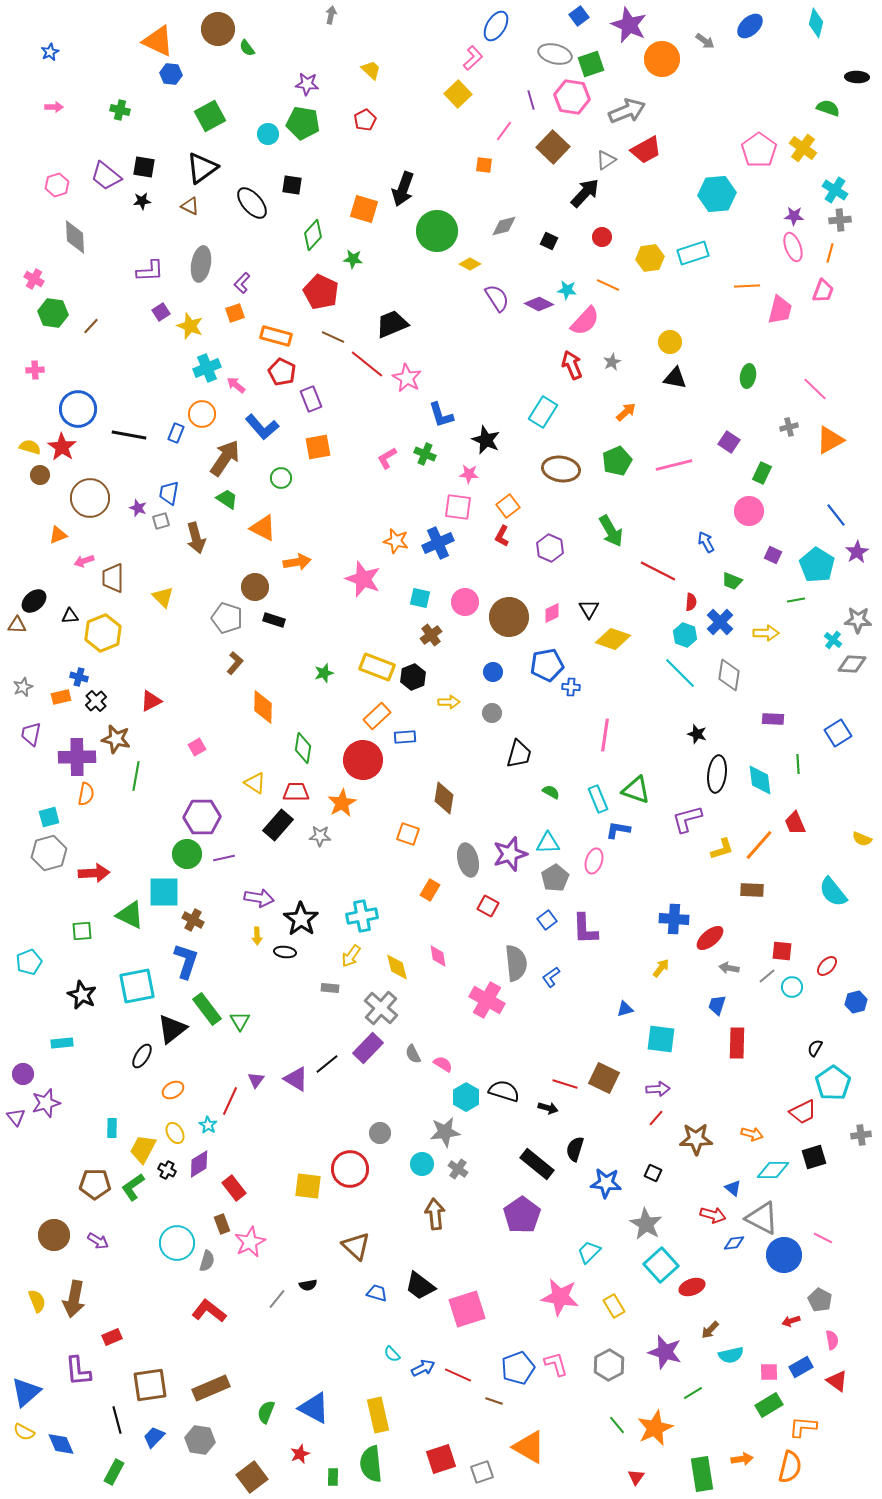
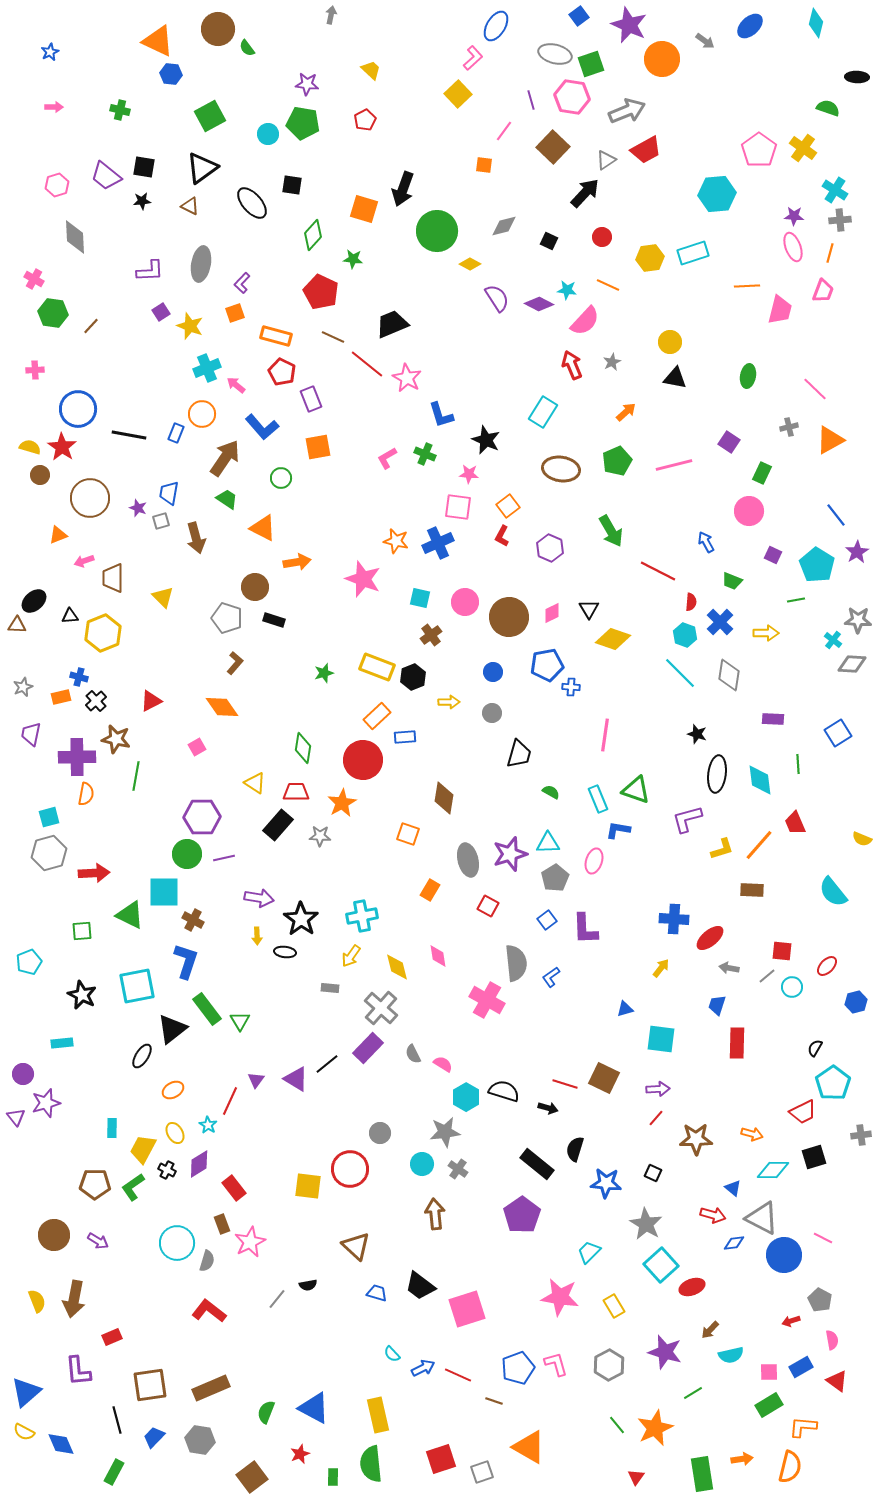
orange diamond at (263, 707): moved 41 px left; rotated 36 degrees counterclockwise
